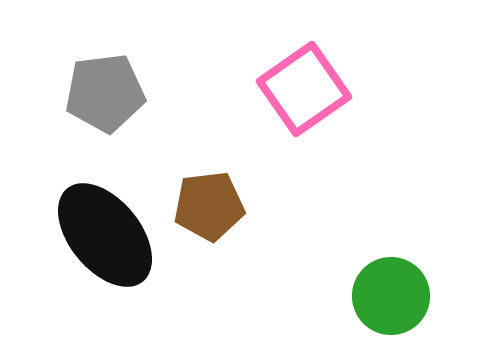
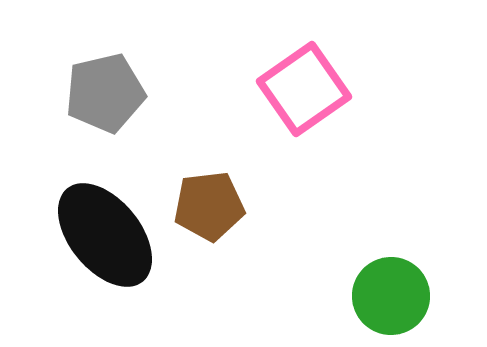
gray pentagon: rotated 6 degrees counterclockwise
